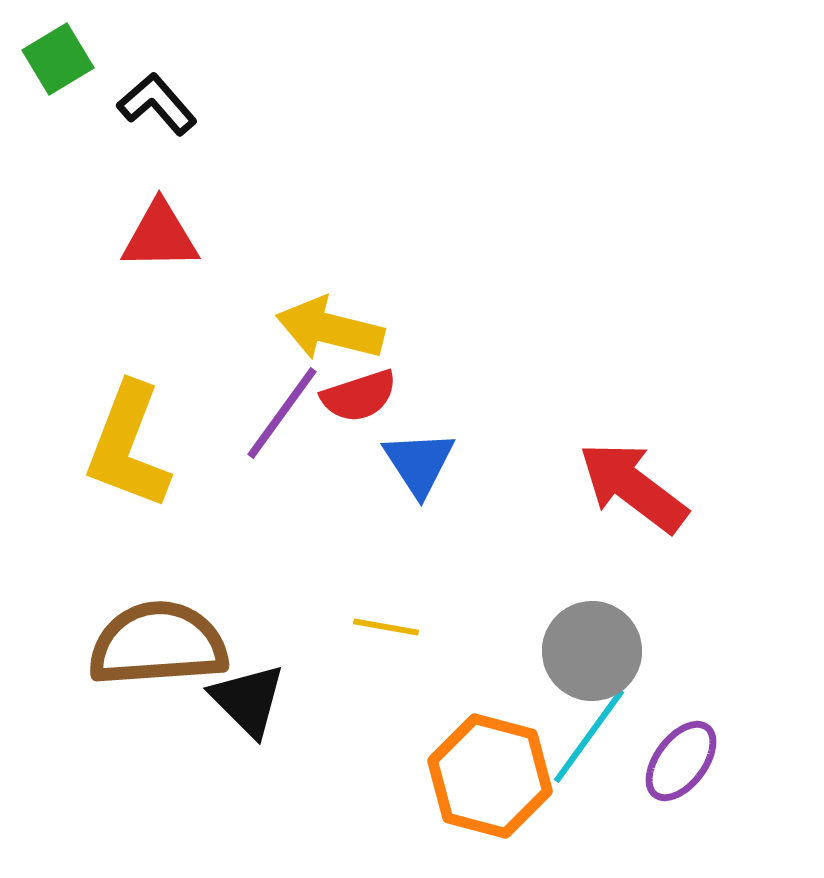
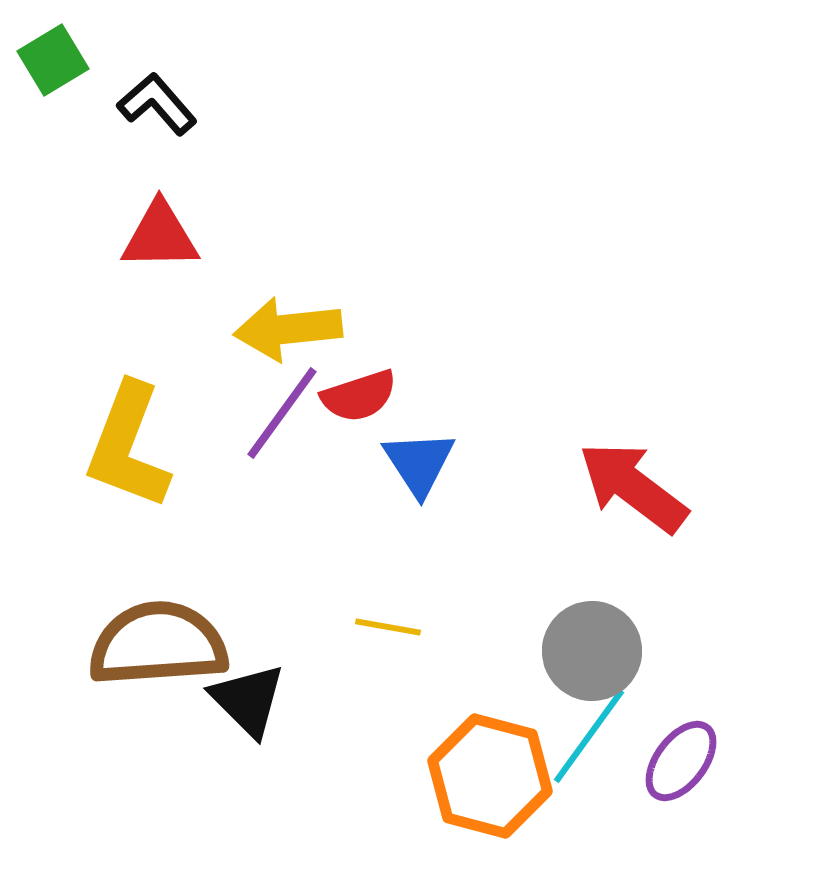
green square: moved 5 px left, 1 px down
yellow arrow: moved 42 px left; rotated 20 degrees counterclockwise
yellow line: moved 2 px right
